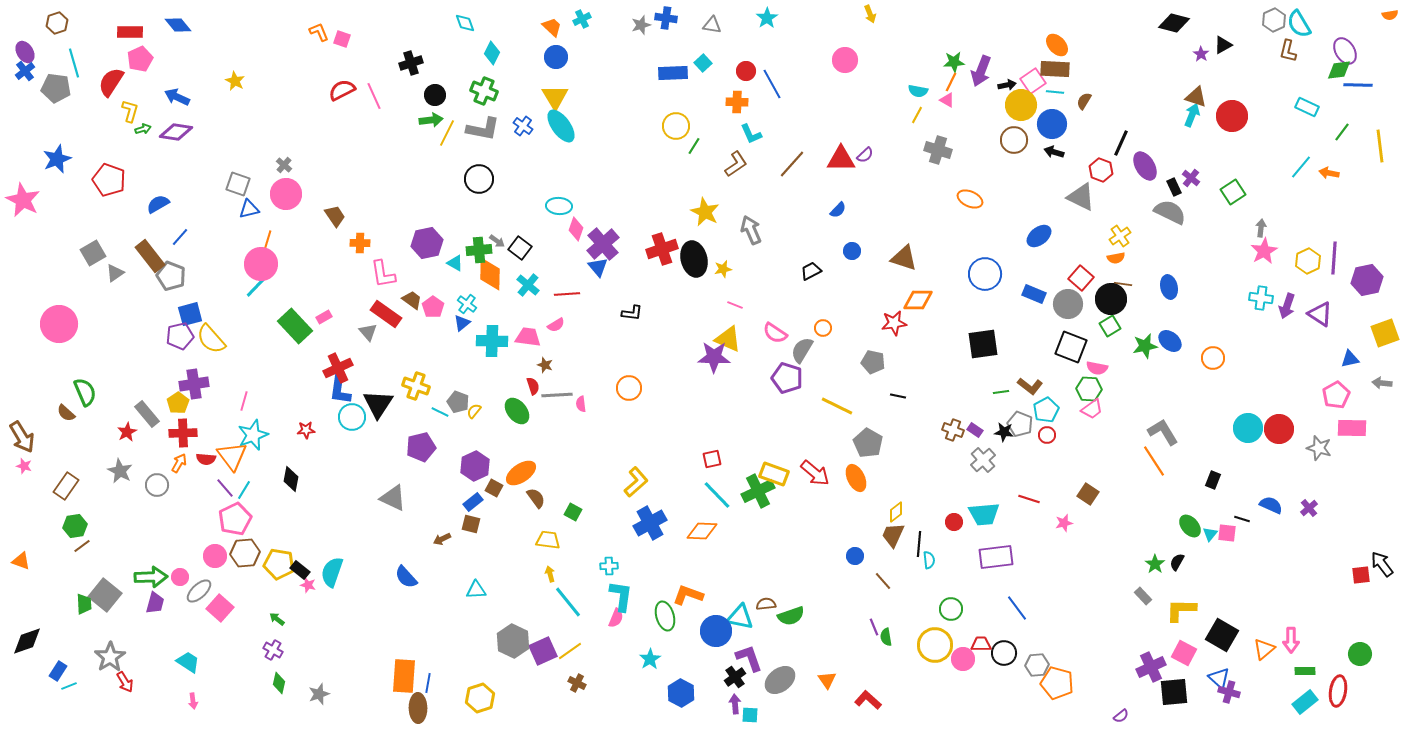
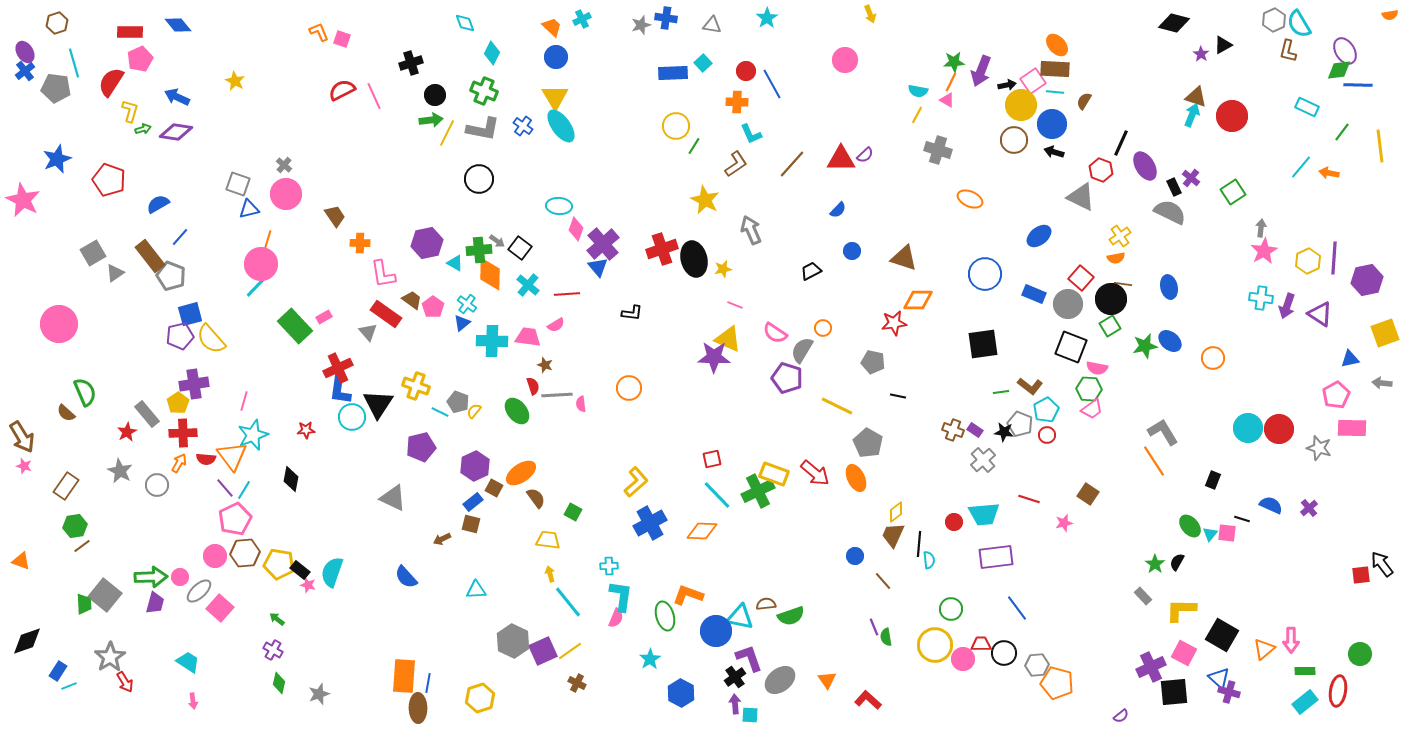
yellow star at (705, 212): moved 12 px up
